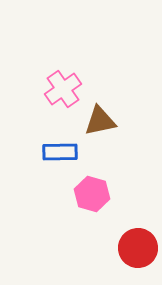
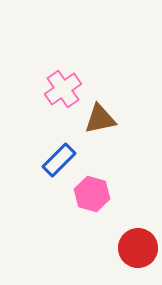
brown triangle: moved 2 px up
blue rectangle: moved 1 px left, 8 px down; rotated 44 degrees counterclockwise
